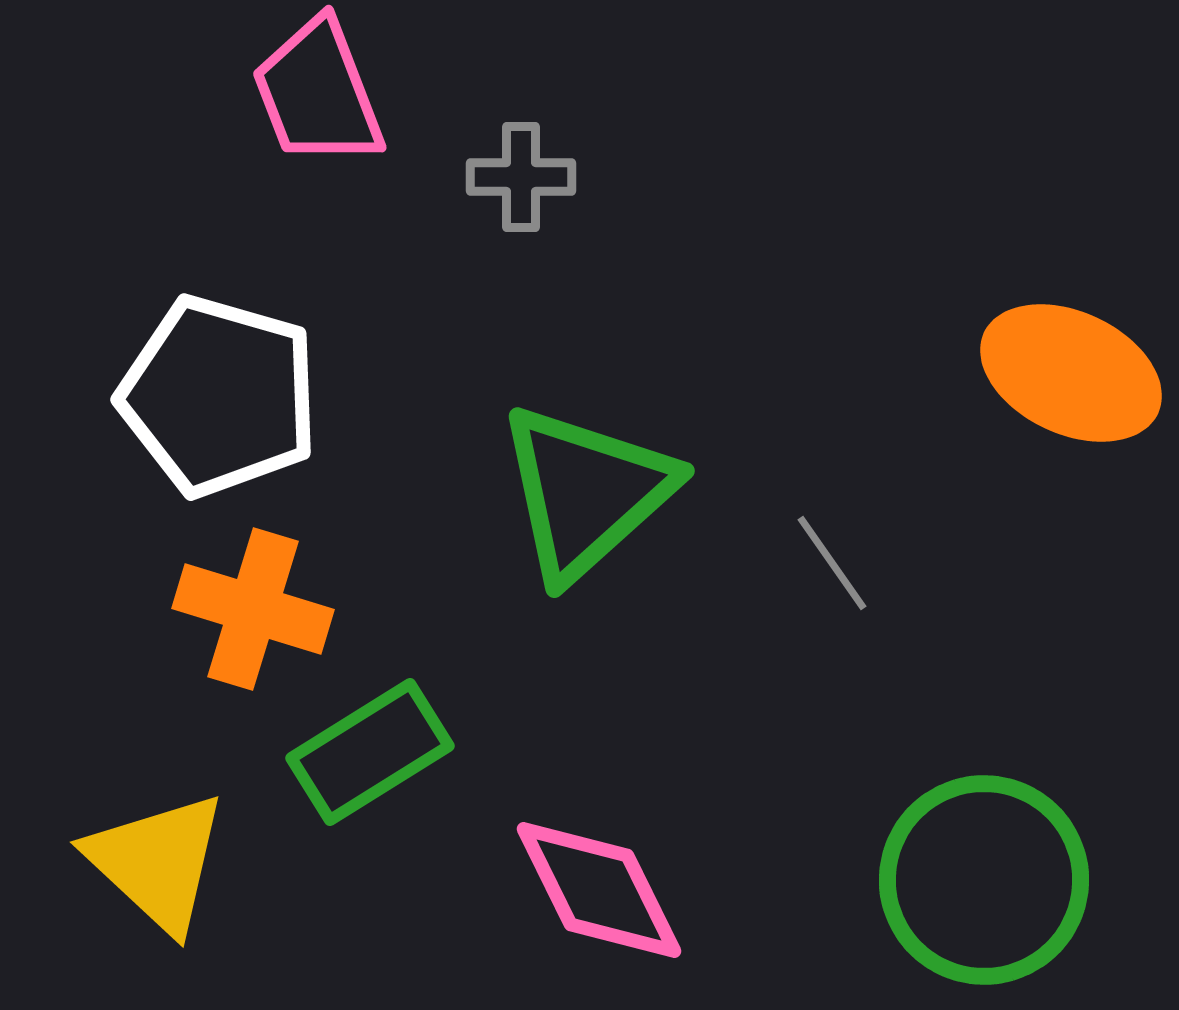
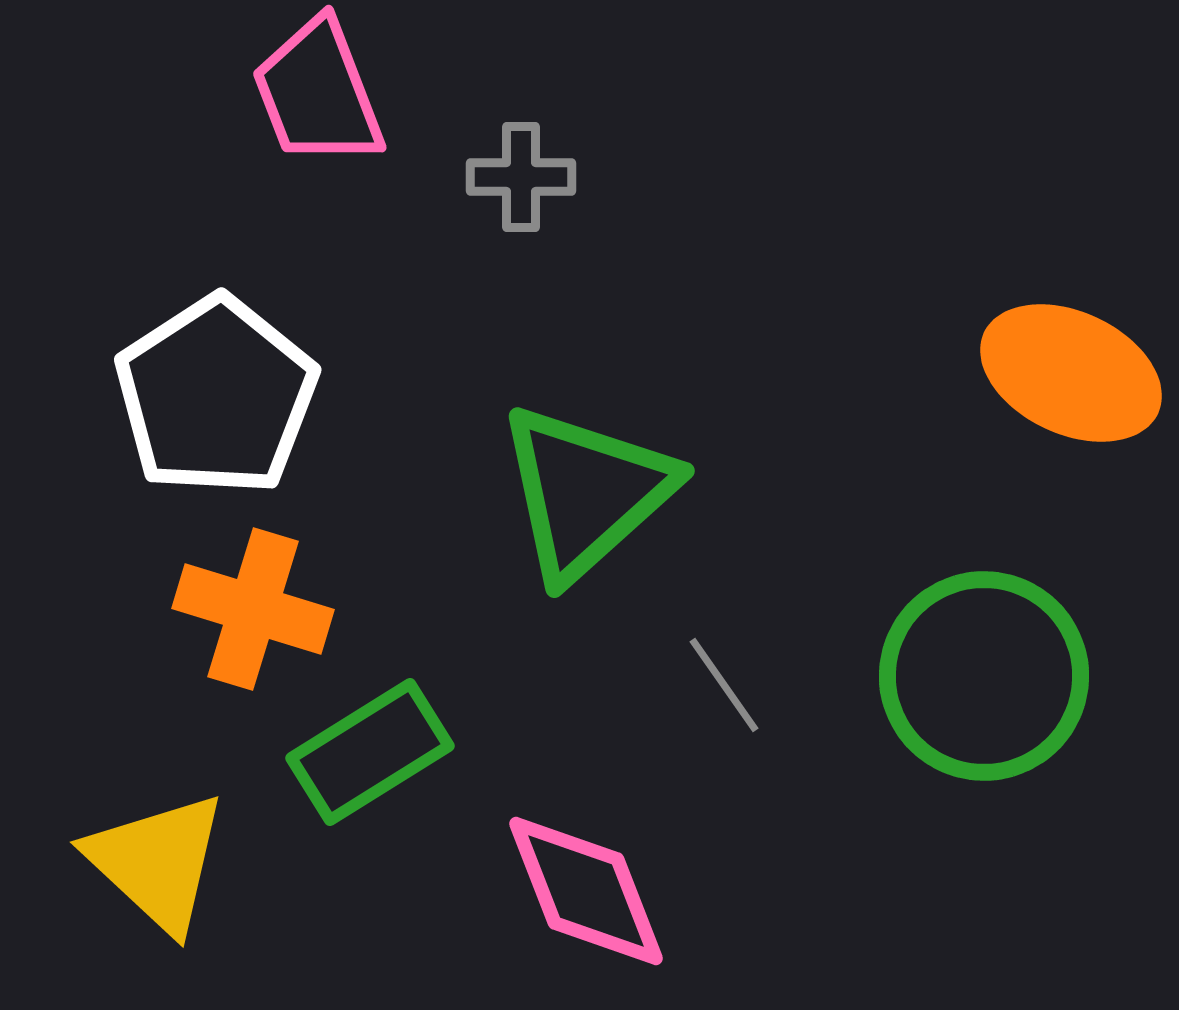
white pentagon: moved 3 px left; rotated 23 degrees clockwise
gray line: moved 108 px left, 122 px down
green circle: moved 204 px up
pink diamond: moved 13 px left, 1 px down; rotated 5 degrees clockwise
